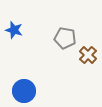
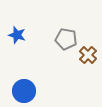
blue star: moved 3 px right, 5 px down
gray pentagon: moved 1 px right, 1 px down
